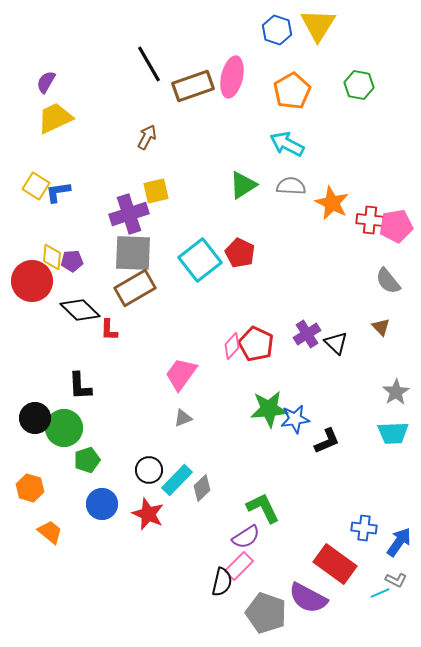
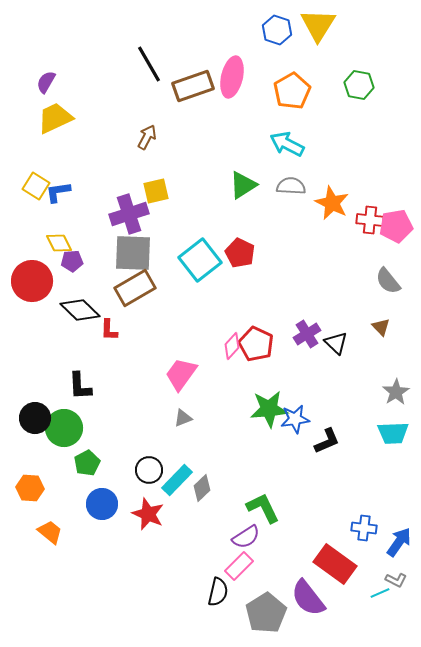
yellow diamond at (52, 257): moved 7 px right, 14 px up; rotated 32 degrees counterclockwise
green pentagon at (87, 460): moved 3 px down; rotated 10 degrees counterclockwise
orange hexagon at (30, 488): rotated 12 degrees counterclockwise
black semicircle at (222, 582): moved 4 px left, 10 px down
purple semicircle at (308, 598): rotated 24 degrees clockwise
gray pentagon at (266, 613): rotated 21 degrees clockwise
